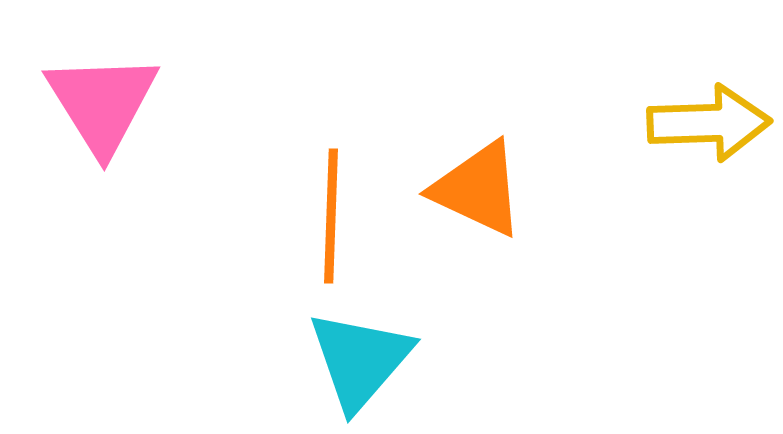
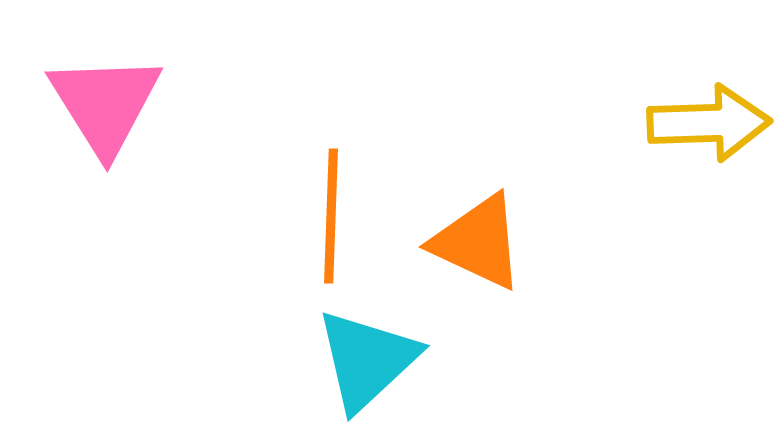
pink triangle: moved 3 px right, 1 px down
orange triangle: moved 53 px down
cyan triangle: moved 7 px right; rotated 6 degrees clockwise
